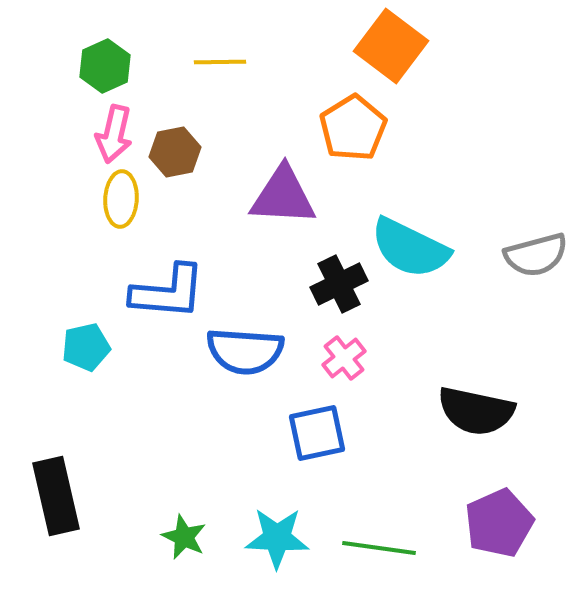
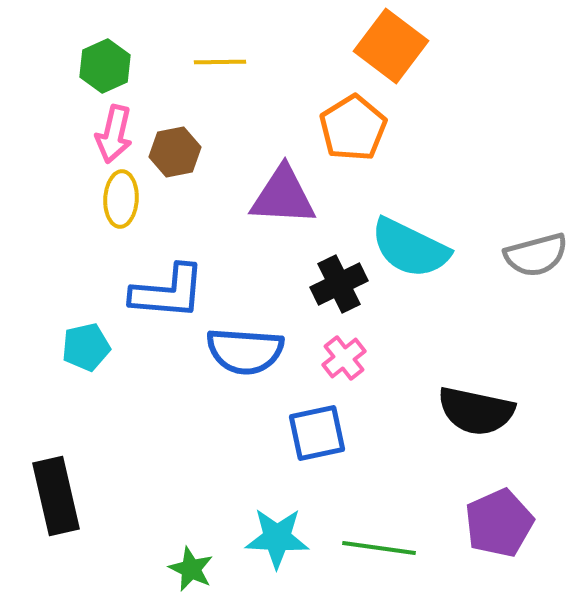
green star: moved 7 px right, 32 px down
